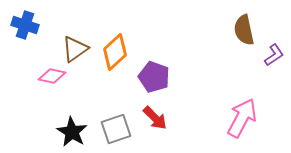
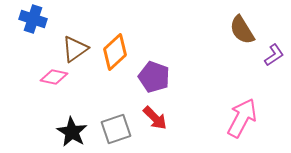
blue cross: moved 8 px right, 6 px up
brown semicircle: moved 2 px left; rotated 20 degrees counterclockwise
pink diamond: moved 2 px right, 1 px down
